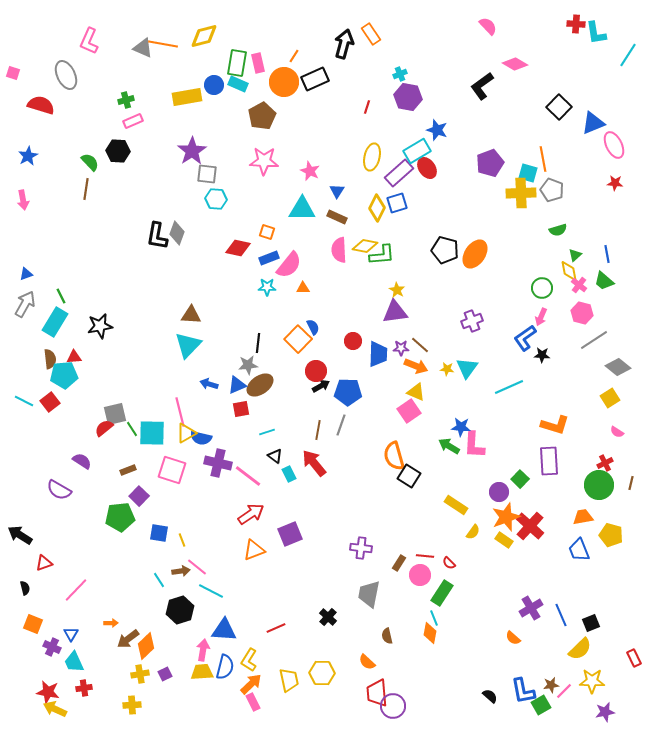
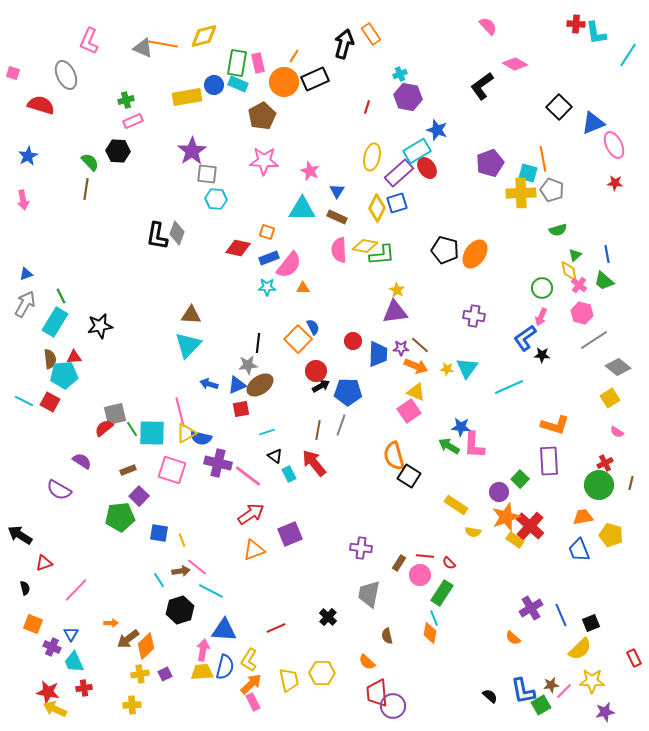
purple cross at (472, 321): moved 2 px right, 5 px up; rotated 30 degrees clockwise
red square at (50, 402): rotated 24 degrees counterclockwise
yellow semicircle at (473, 532): rotated 63 degrees clockwise
yellow rectangle at (504, 540): moved 11 px right
